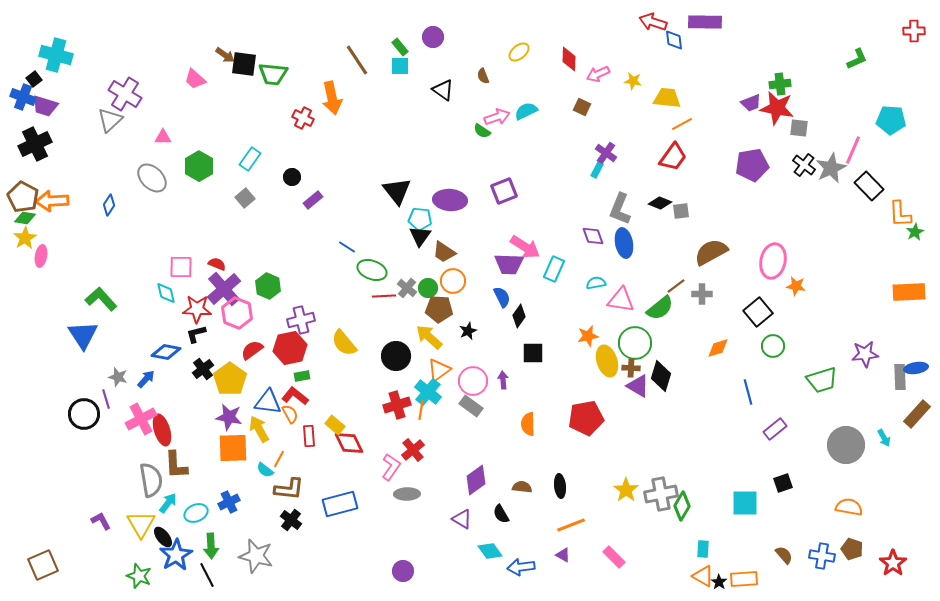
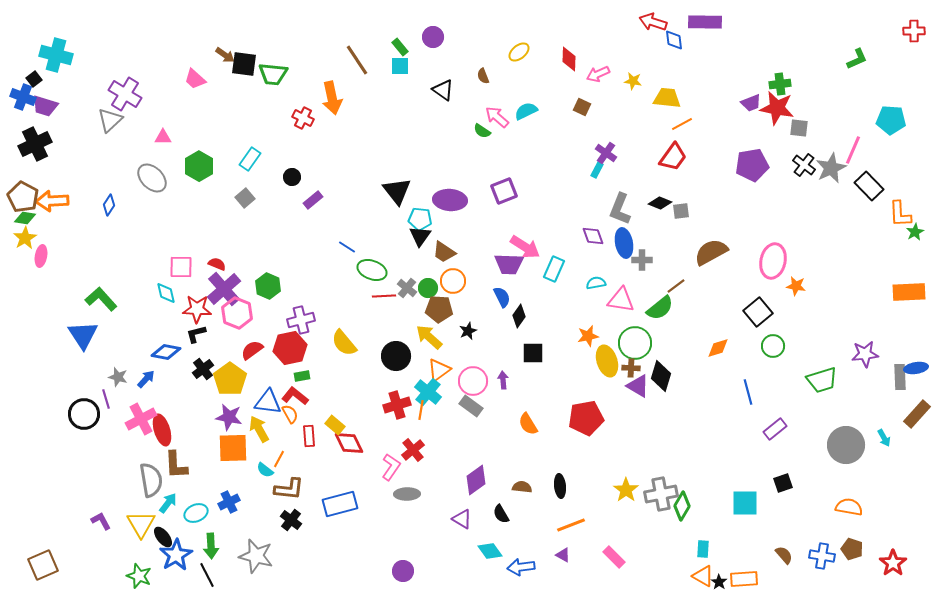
pink arrow at (497, 117): rotated 120 degrees counterclockwise
gray cross at (702, 294): moved 60 px left, 34 px up
orange semicircle at (528, 424): rotated 30 degrees counterclockwise
